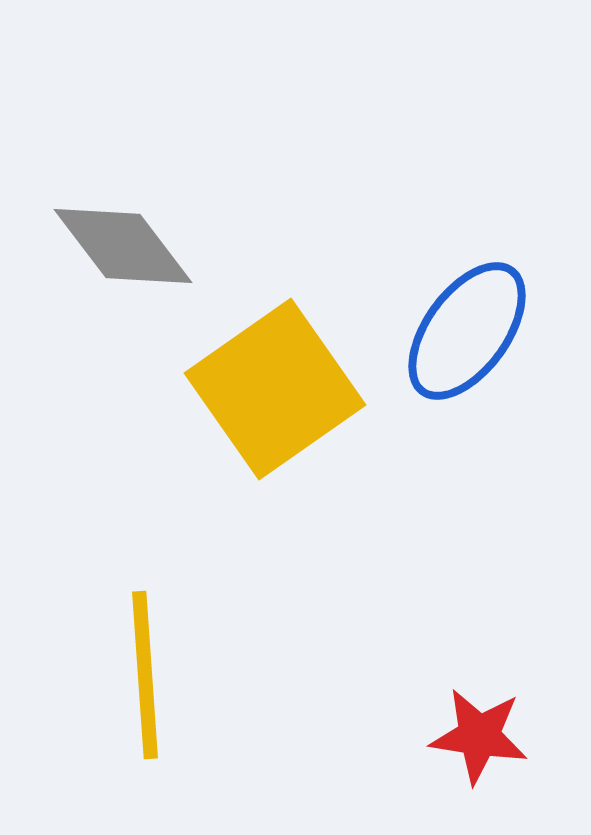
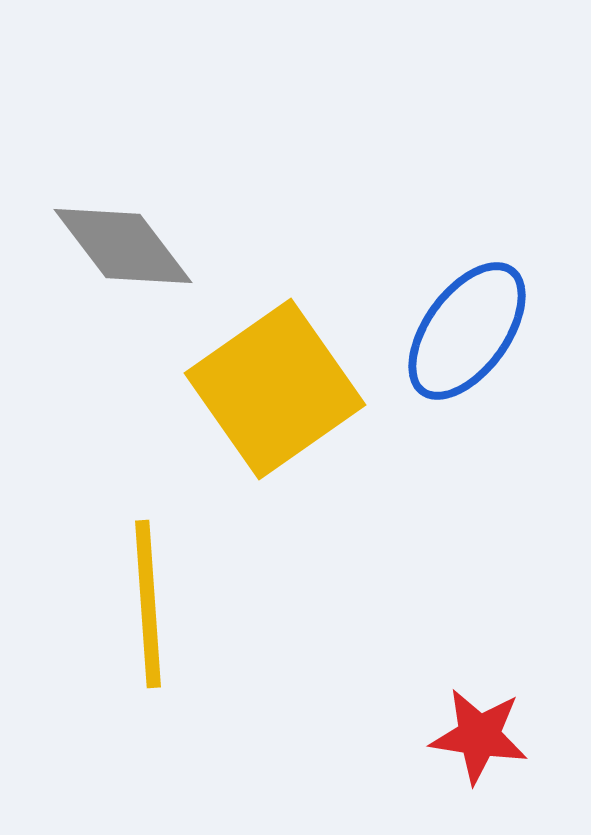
yellow line: moved 3 px right, 71 px up
